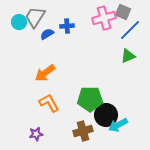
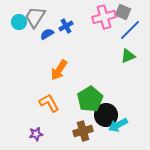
pink cross: moved 1 px up
blue cross: moved 1 px left; rotated 24 degrees counterclockwise
orange arrow: moved 14 px right, 3 px up; rotated 20 degrees counterclockwise
green pentagon: rotated 30 degrees counterclockwise
